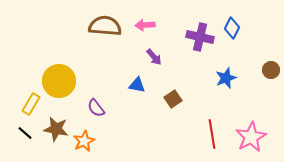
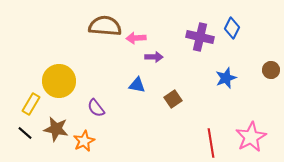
pink arrow: moved 9 px left, 13 px down
purple arrow: rotated 48 degrees counterclockwise
red line: moved 1 px left, 9 px down
